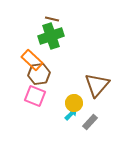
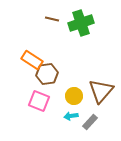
green cross: moved 30 px right, 13 px up
orange rectangle: rotated 10 degrees counterclockwise
brown hexagon: moved 8 px right
brown triangle: moved 4 px right, 6 px down
pink square: moved 4 px right, 5 px down
yellow circle: moved 7 px up
cyan arrow: moved 2 px down; rotated 144 degrees counterclockwise
